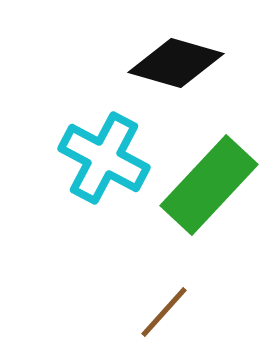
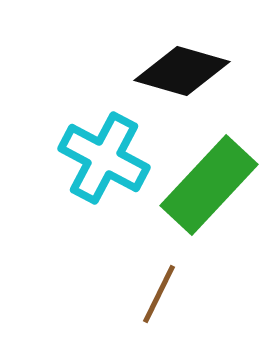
black diamond: moved 6 px right, 8 px down
brown line: moved 5 px left, 18 px up; rotated 16 degrees counterclockwise
